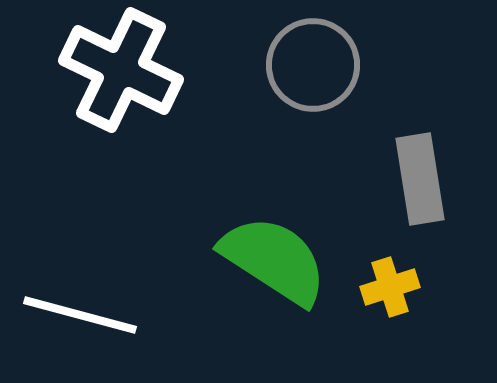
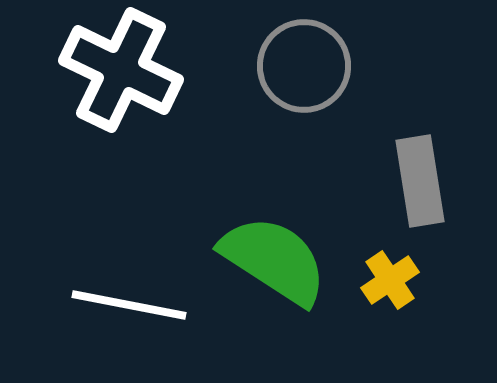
gray circle: moved 9 px left, 1 px down
gray rectangle: moved 2 px down
yellow cross: moved 7 px up; rotated 16 degrees counterclockwise
white line: moved 49 px right, 10 px up; rotated 4 degrees counterclockwise
